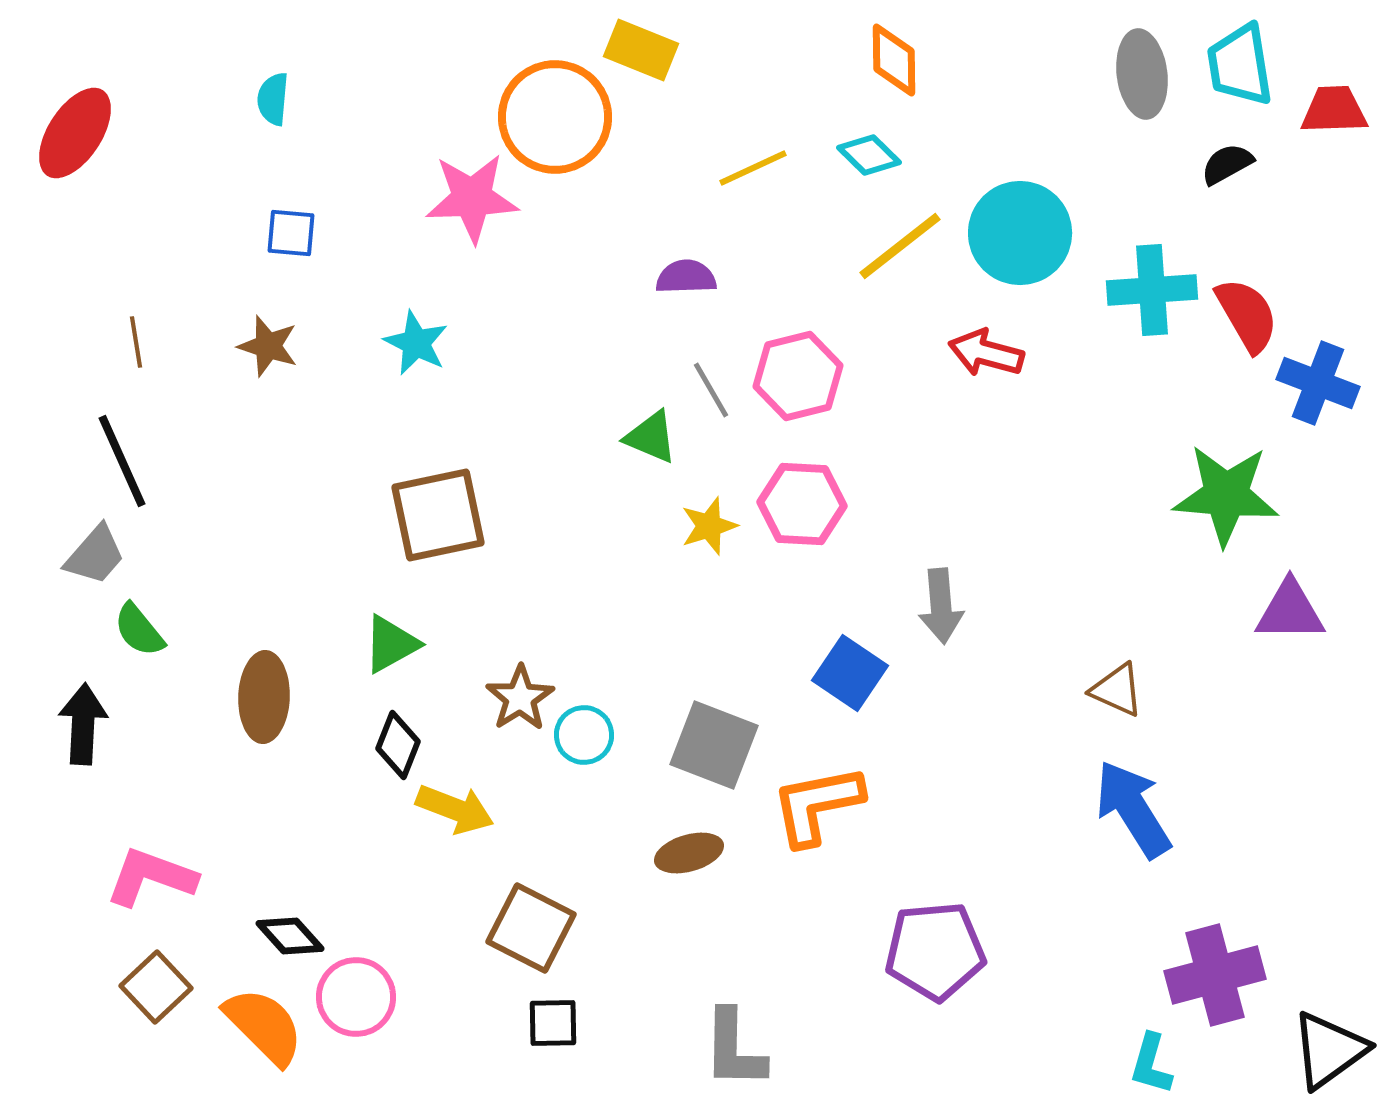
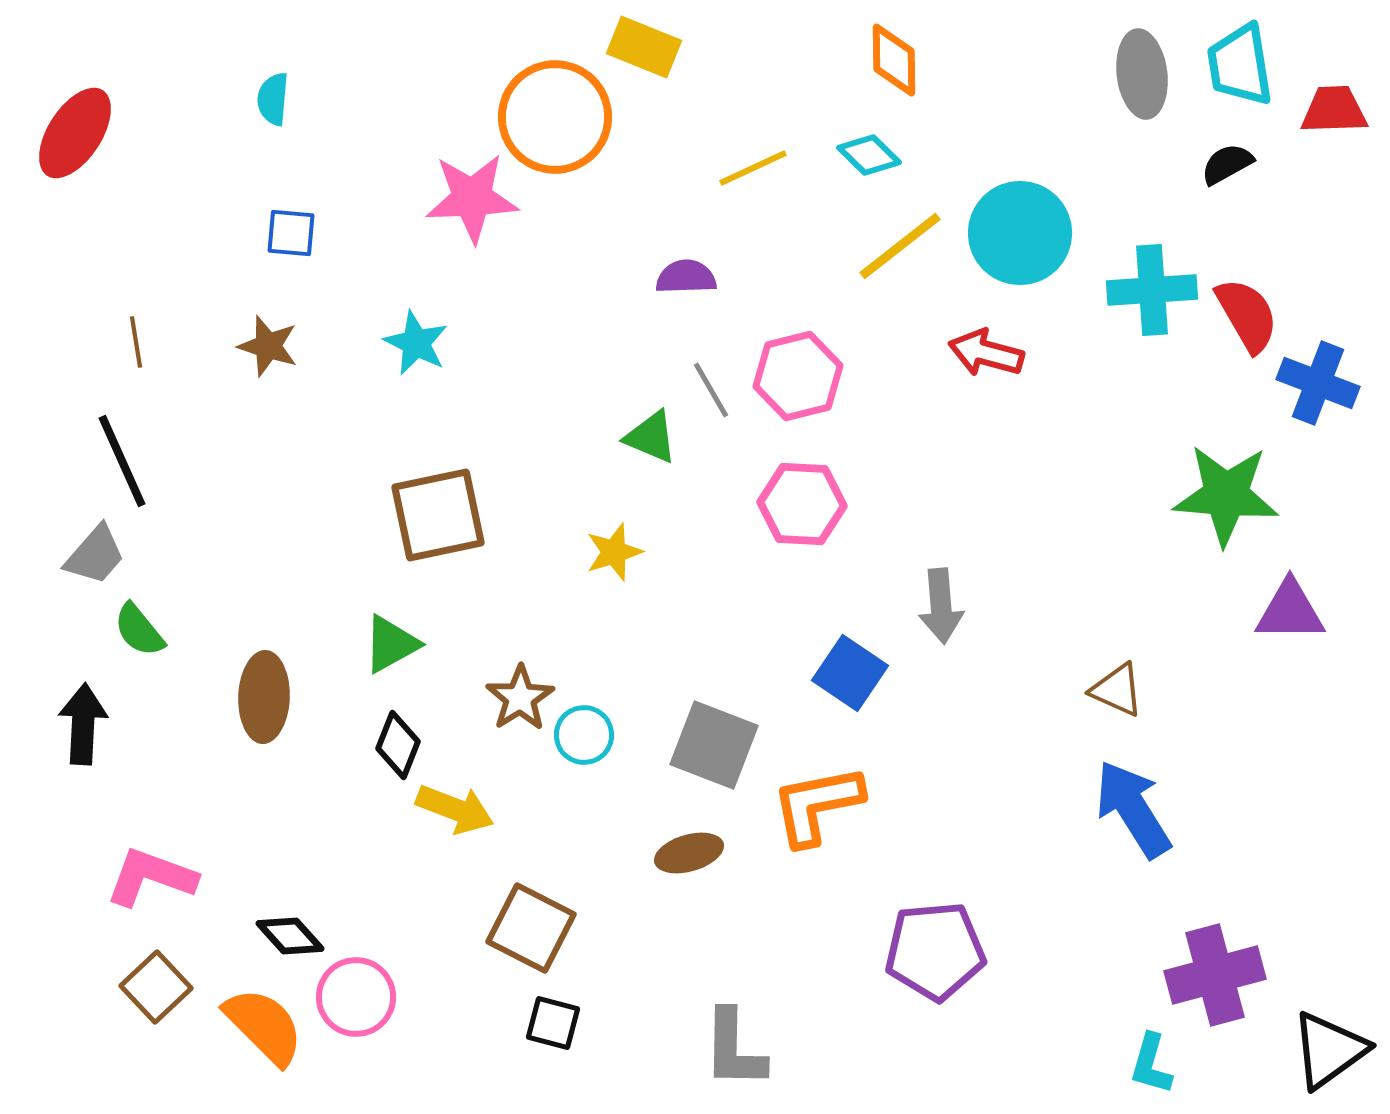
yellow rectangle at (641, 50): moved 3 px right, 3 px up
yellow star at (709, 526): moved 95 px left, 26 px down
black square at (553, 1023): rotated 16 degrees clockwise
